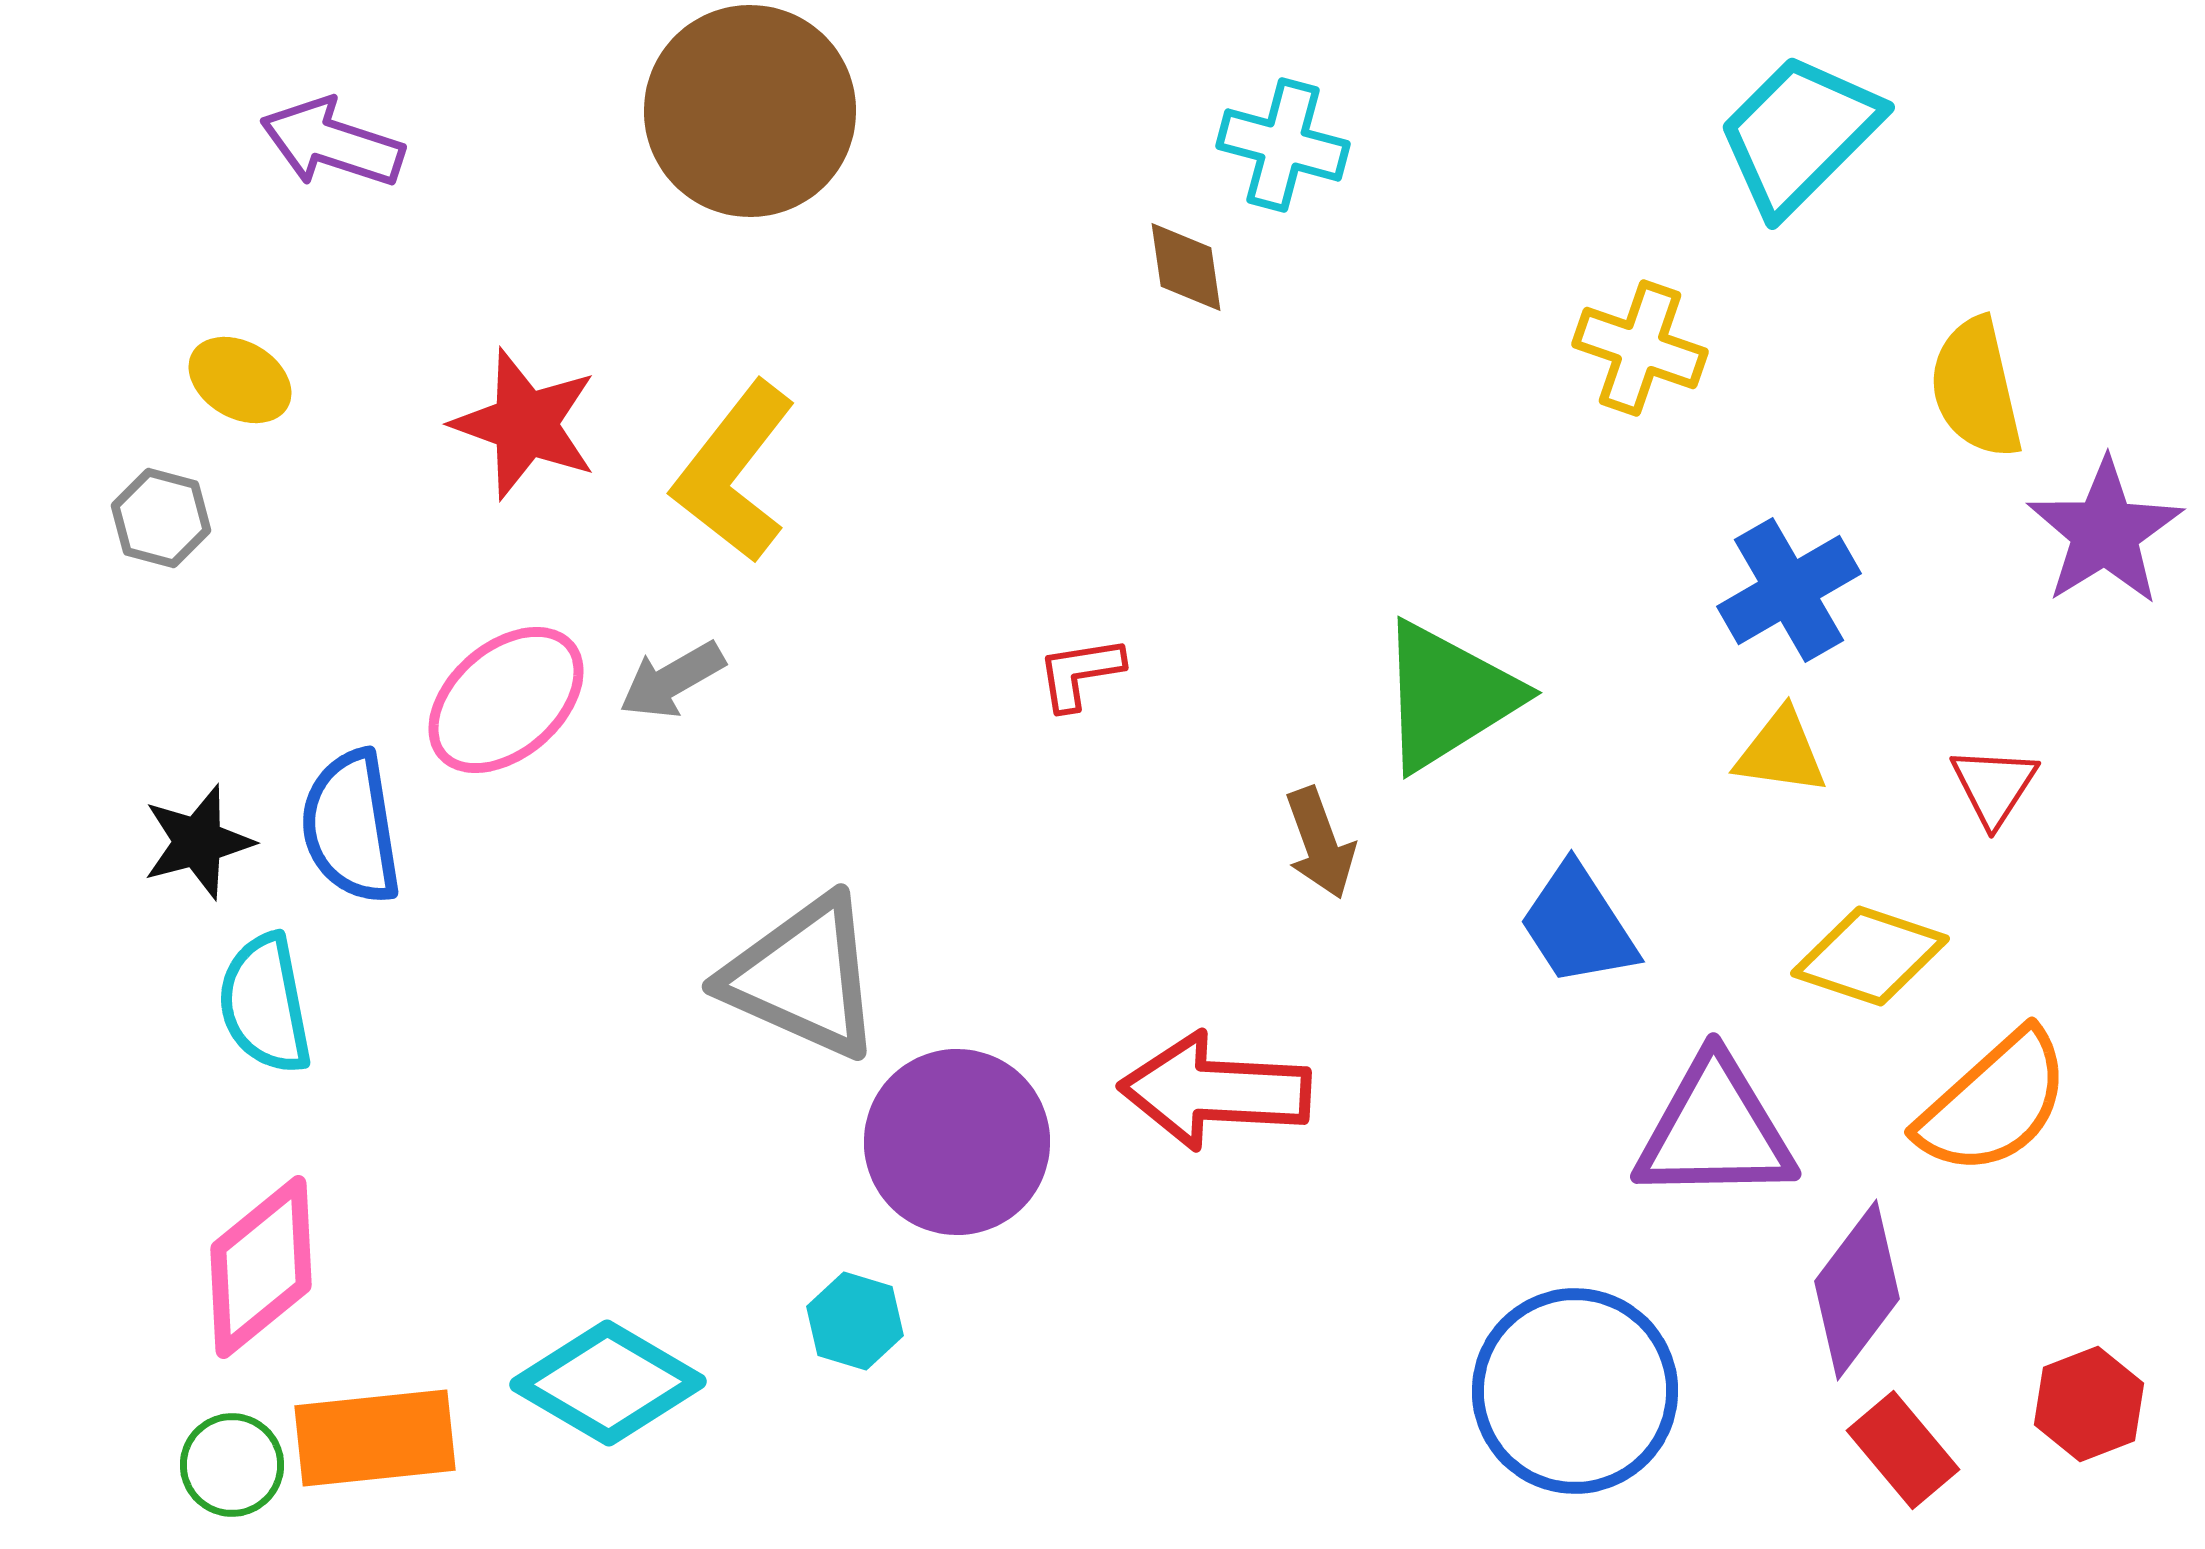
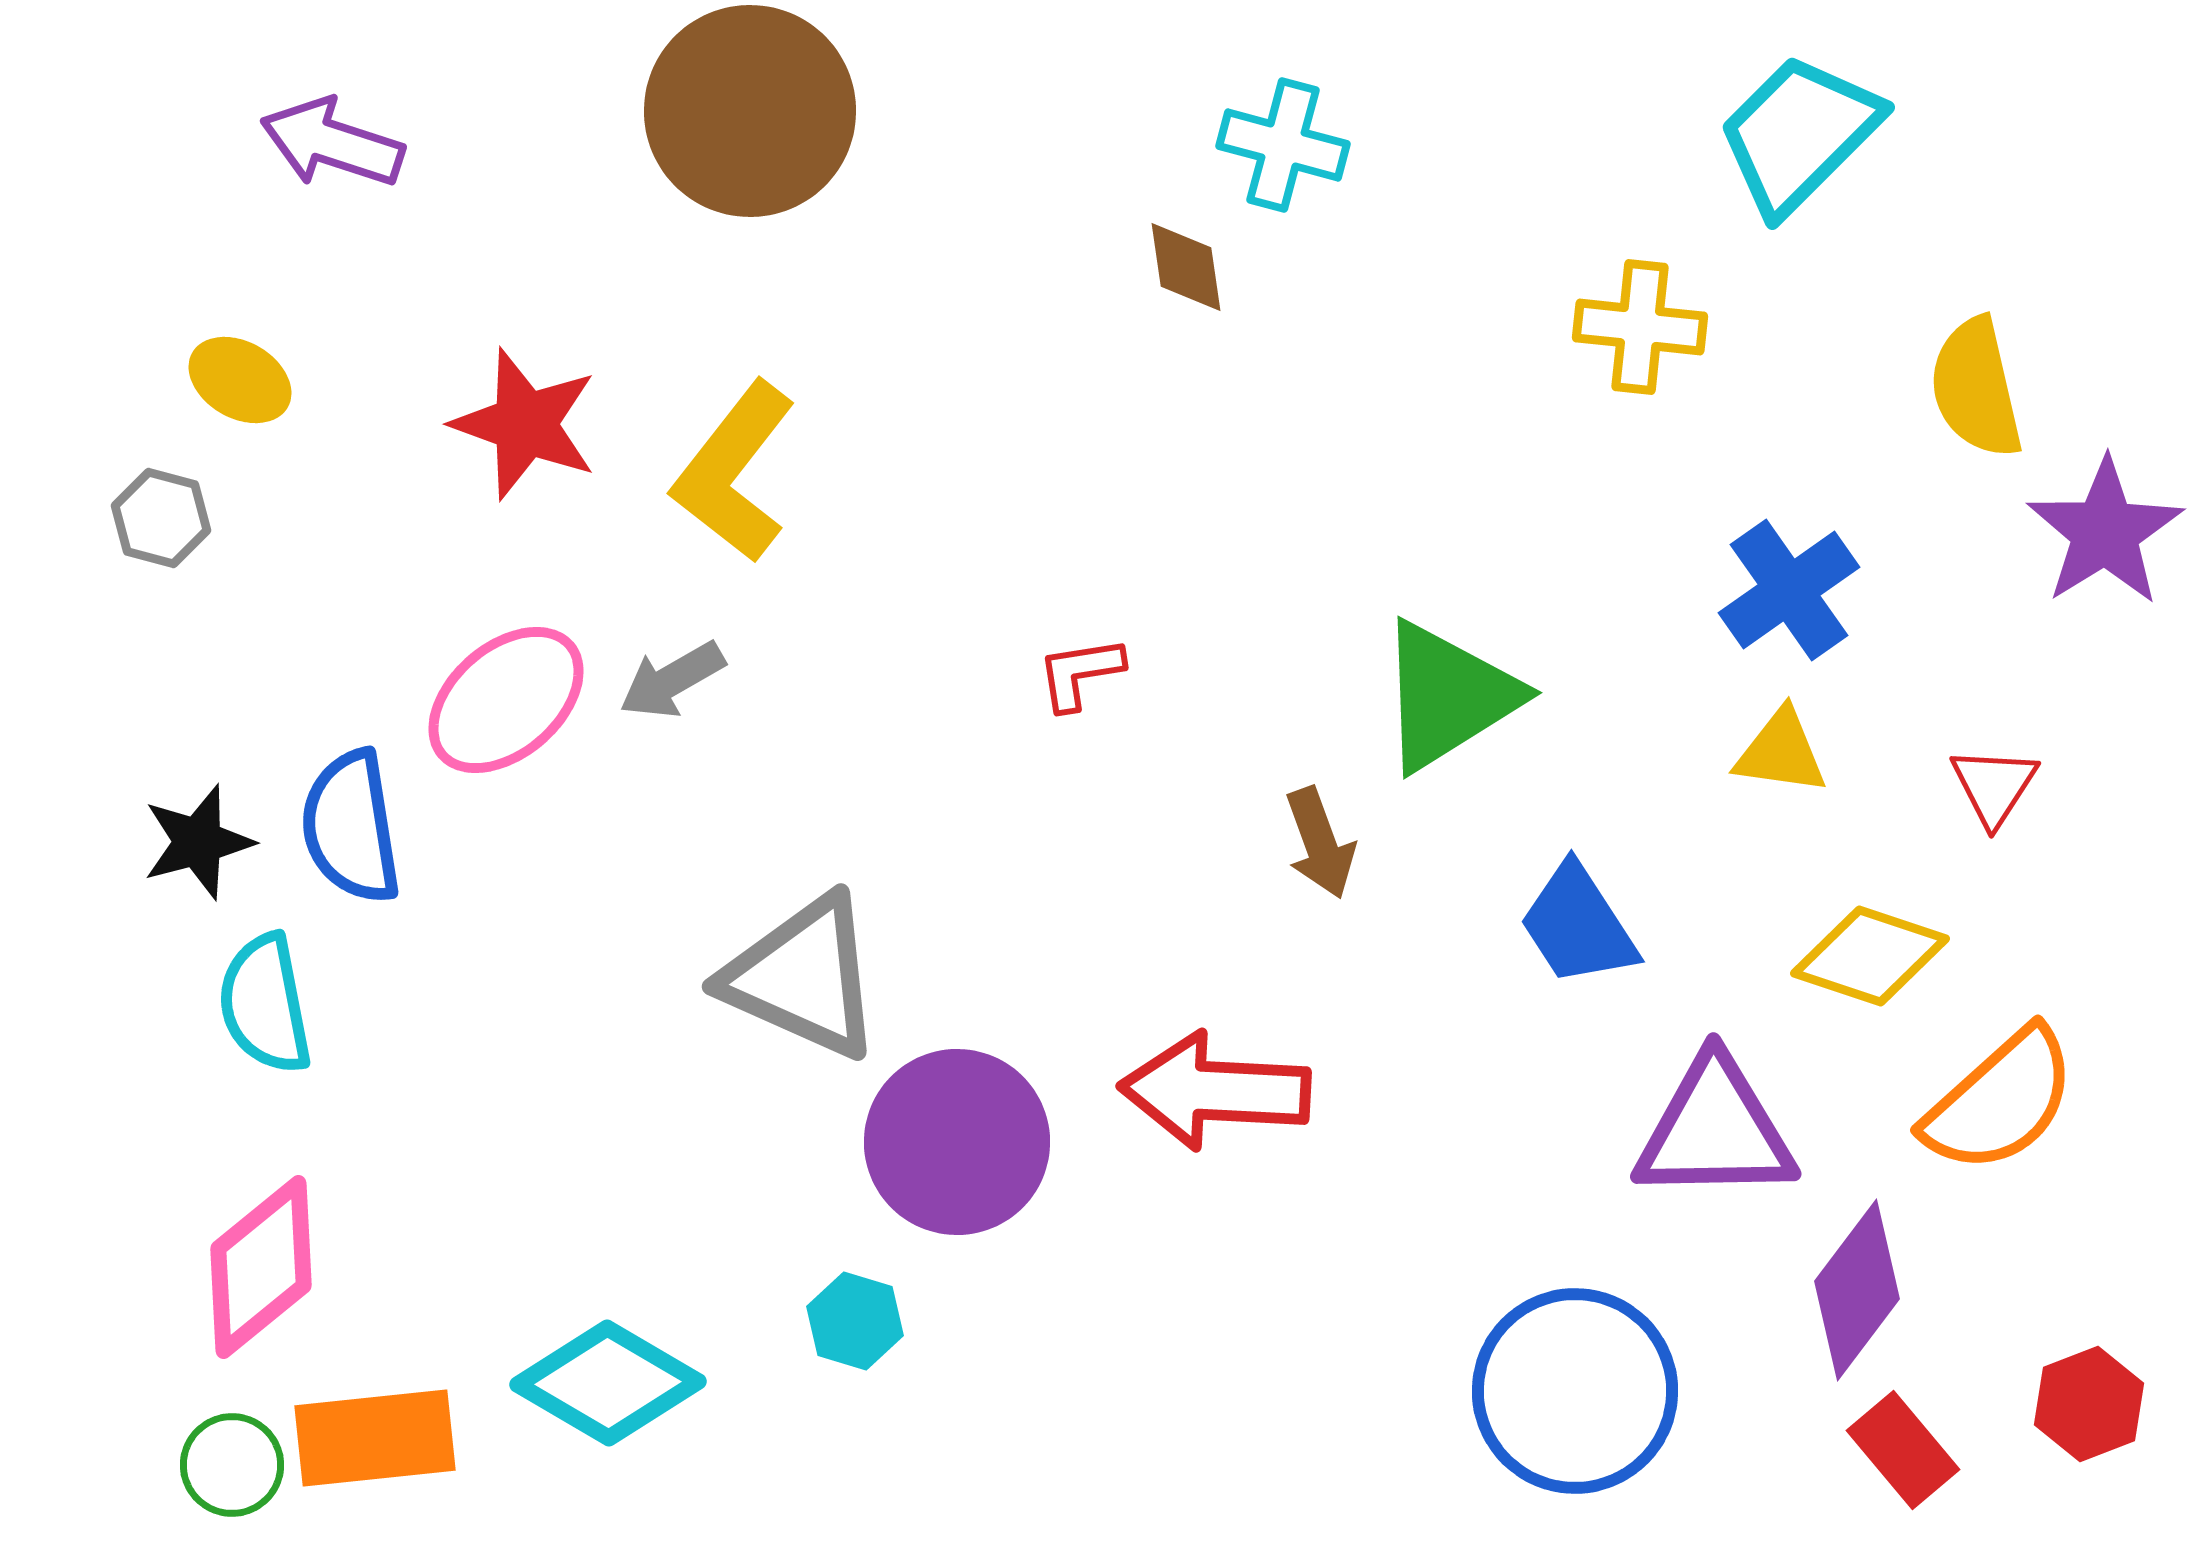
yellow cross: moved 21 px up; rotated 13 degrees counterclockwise
blue cross: rotated 5 degrees counterclockwise
orange semicircle: moved 6 px right, 2 px up
